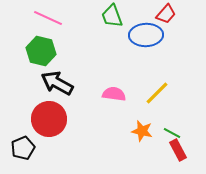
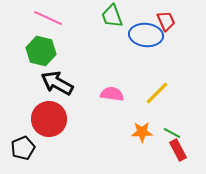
red trapezoid: moved 7 px down; rotated 65 degrees counterclockwise
blue ellipse: rotated 8 degrees clockwise
pink semicircle: moved 2 px left
orange star: moved 1 px down; rotated 15 degrees counterclockwise
